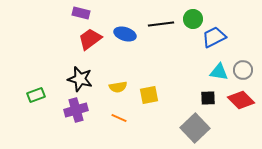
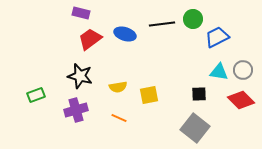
black line: moved 1 px right
blue trapezoid: moved 3 px right
black star: moved 3 px up
black square: moved 9 px left, 4 px up
gray square: rotated 8 degrees counterclockwise
